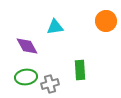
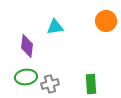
purple diamond: rotated 35 degrees clockwise
green rectangle: moved 11 px right, 14 px down
